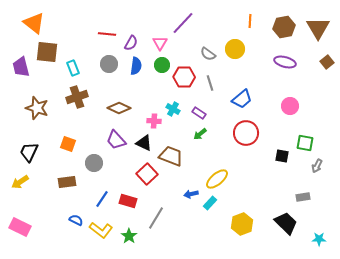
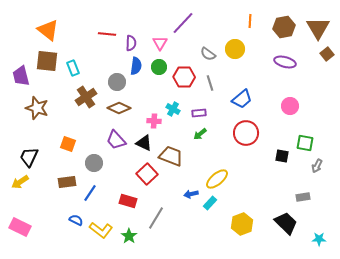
orange triangle at (34, 23): moved 14 px right, 7 px down
purple semicircle at (131, 43): rotated 28 degrees counterclockwise
brown square at (47, 52): moved 9 px down
brown square at (327, 62): moved 8 px up
gray circle at (109, 64): moved 8 px right, 18 px down
green circle at (162, 65): moved 3 px left, 2 px down
purple trapezoid at (21, 67): moved 9 px down
brown cross at (77, 97): moved 9 px right; rotated 15 degrees counterclockwise
purple rectangle at (199, 113): rotated 40 degrees counterclockwise
black trapezoid at (29, 152): moved 5 px down
blue line at (102, 199): moved 12 px left, 6 px up
